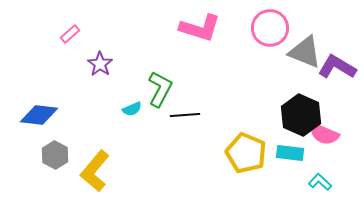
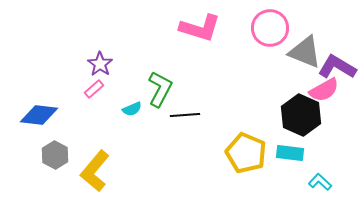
pink rectangle: moved 24 px right, 55 px down
pink semicircle: moved 44 px up; rotated 52 degrees counterclockwise
